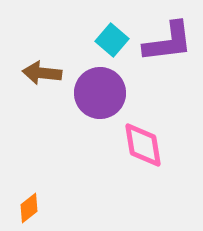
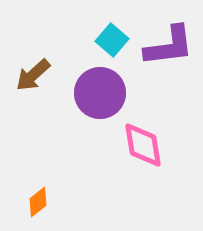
purple L-shape: moved 1 px right, 4 px down
brown arrow: moved 9 px left, 2 px down; rotated 48 degrees counterclockwise
orange diamond: moved 9 px right, 6 px up
